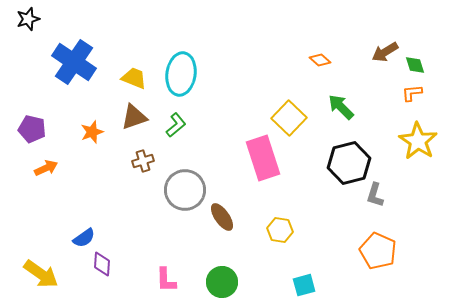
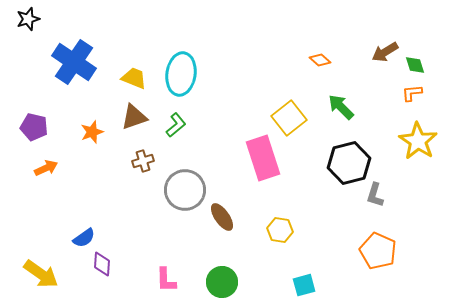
yellow square: rotated 8 degrees clockwise
purple pentagon: moved 2 px right, 2 px up
